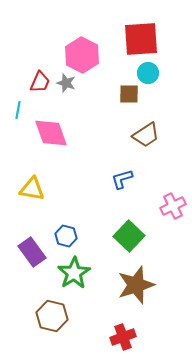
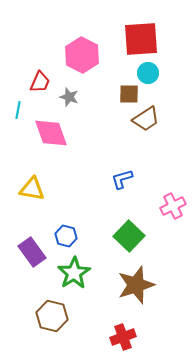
gray star: moved 3 px right, 14 px down
brown trapezoid: moved 16 px up
